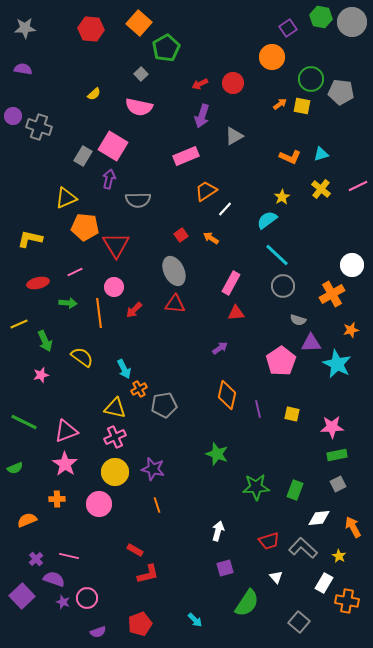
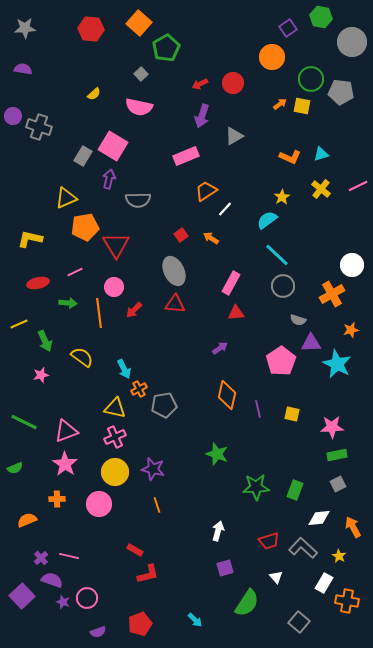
gray circle at (352, 22): moved 20 px down
orange pentagon at (85, 227): rotated 16 degrees counterclockwise
purple cross at (36, 559): moved 5 px right, 1 px up
purple semicircle at (54, 579): moved 2 px left, 1 px down
